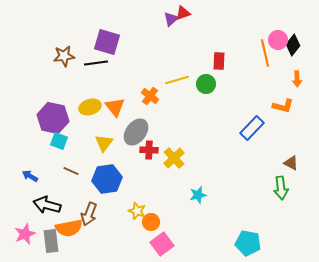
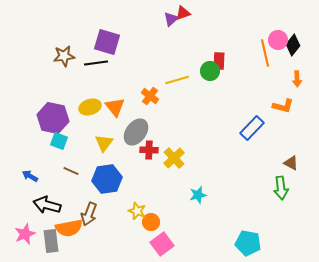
green circle: moved 4 px right, 13 px up
